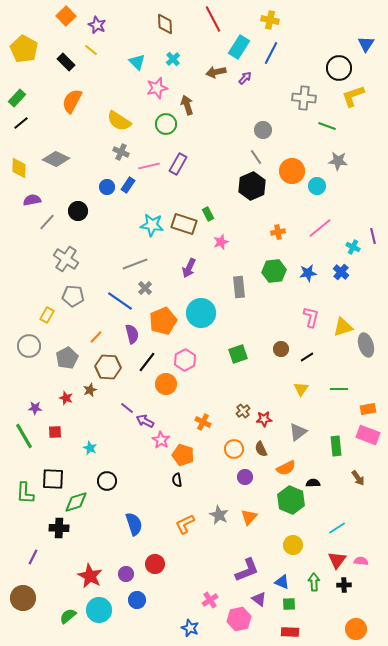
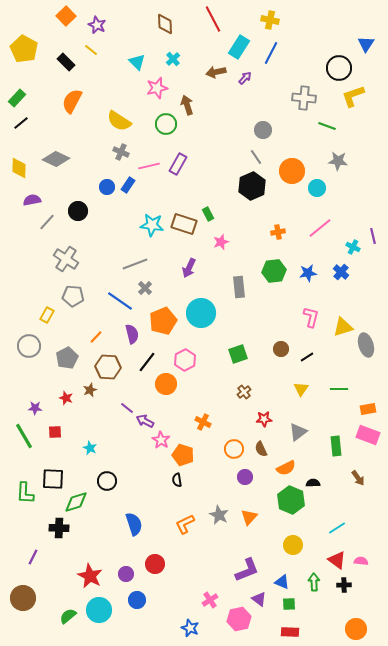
cyan circle at (317, 186): moved 2 px down
brown cross at (243, 411): moved 1 px right, 19 px up
red triangle at (337, 560): rotated 30 degrees counterclockwise
